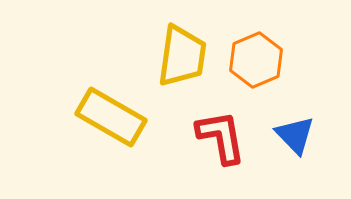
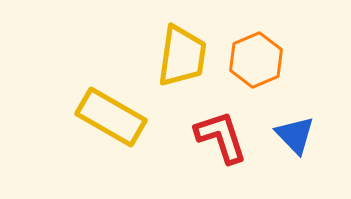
red L-shape: rotated 8 degrees counterclockwise
